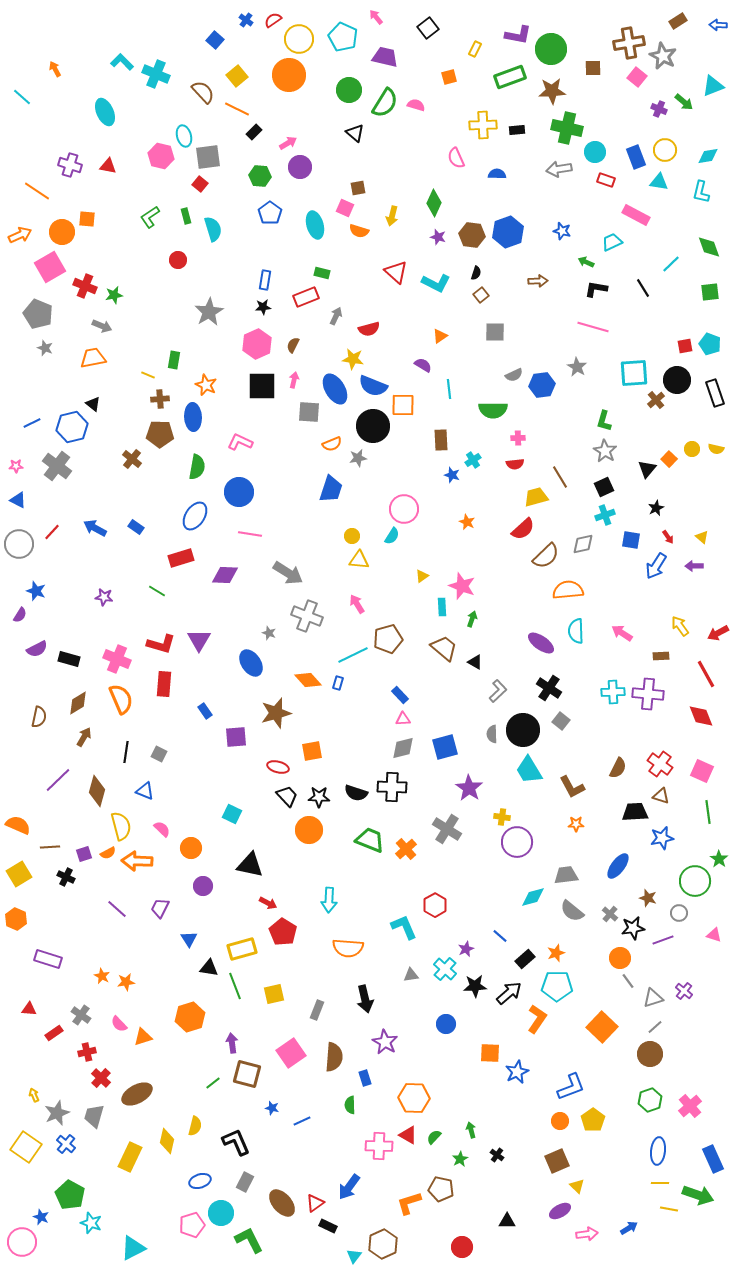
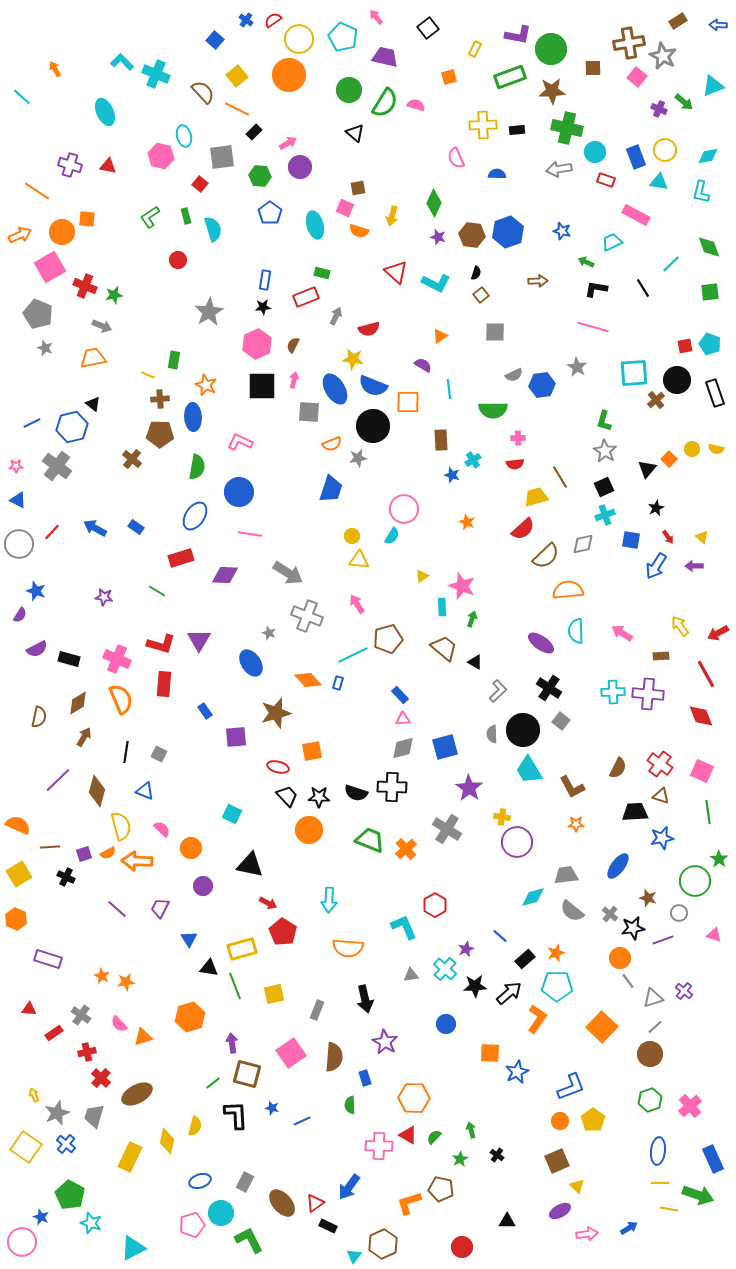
gray square at (208, 157): moved 14 px right
orange square at (403, 405): moved 5 px right, 3 px up
black L-shape at (236, 1142): moved 27 px up; rotated 20 degrees clockwise
